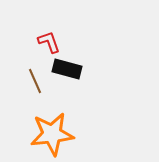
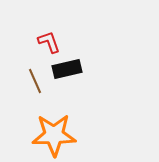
black rectangle: rotated 28 degrees counterclockwise
orange star: moved 2 px right, 1 px down; rotated 6 degrees clockwise
